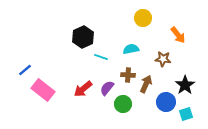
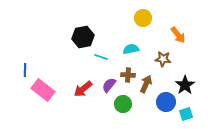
black hexagon: rotated 15 degrees clockwise
blue line: rotated 48 degrees counterclockwise
purple semicircle: moved 2 px right, 3 px up
